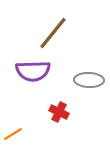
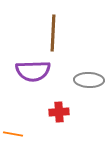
brown line: rotated 36 degrees counterclockwise
red cross: rotated 30 degrees counterclockwise
orange line: rotated 42 degrees clockwise
